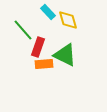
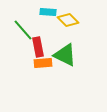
cyan rectangle: rotated 42 degrees counterclockwise
yellow diamond: rotated 30 degrees counterclockwise
red rectangle: rotated 30 degrees counterclockwise
orange rectangle: moved 1 px left, 1 px up
